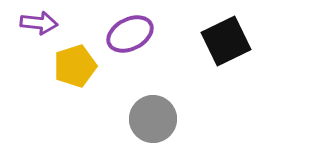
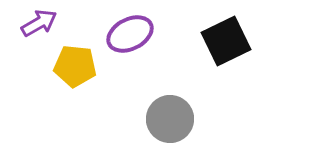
purple arrow: rotated 36 degrees counterclockwise
yellow pentagon: rotated 24 degrees clockwise
gray circle: moved 17 px right
